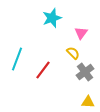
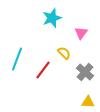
yellow semicircle: moved 9 px left
gray cross: rotated 12 degrees counterclockwise
